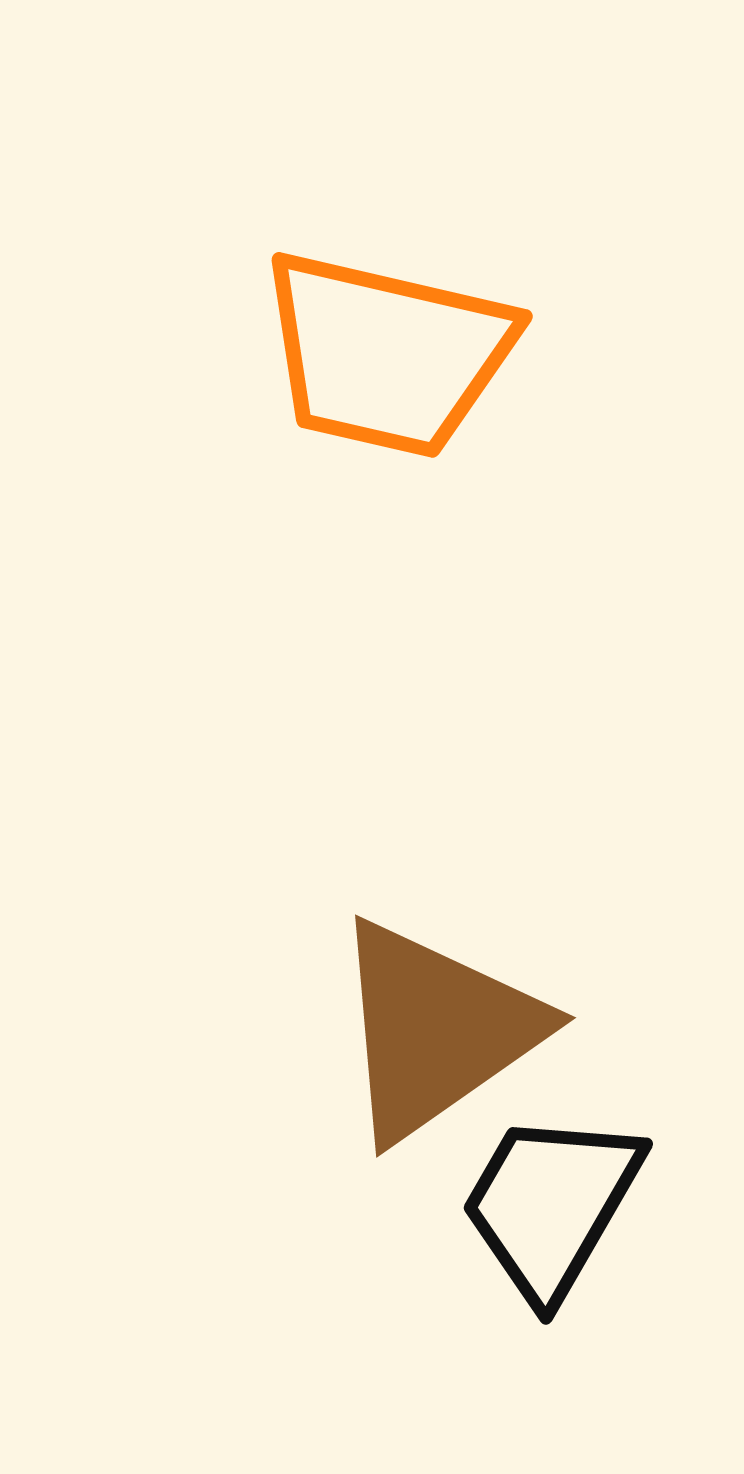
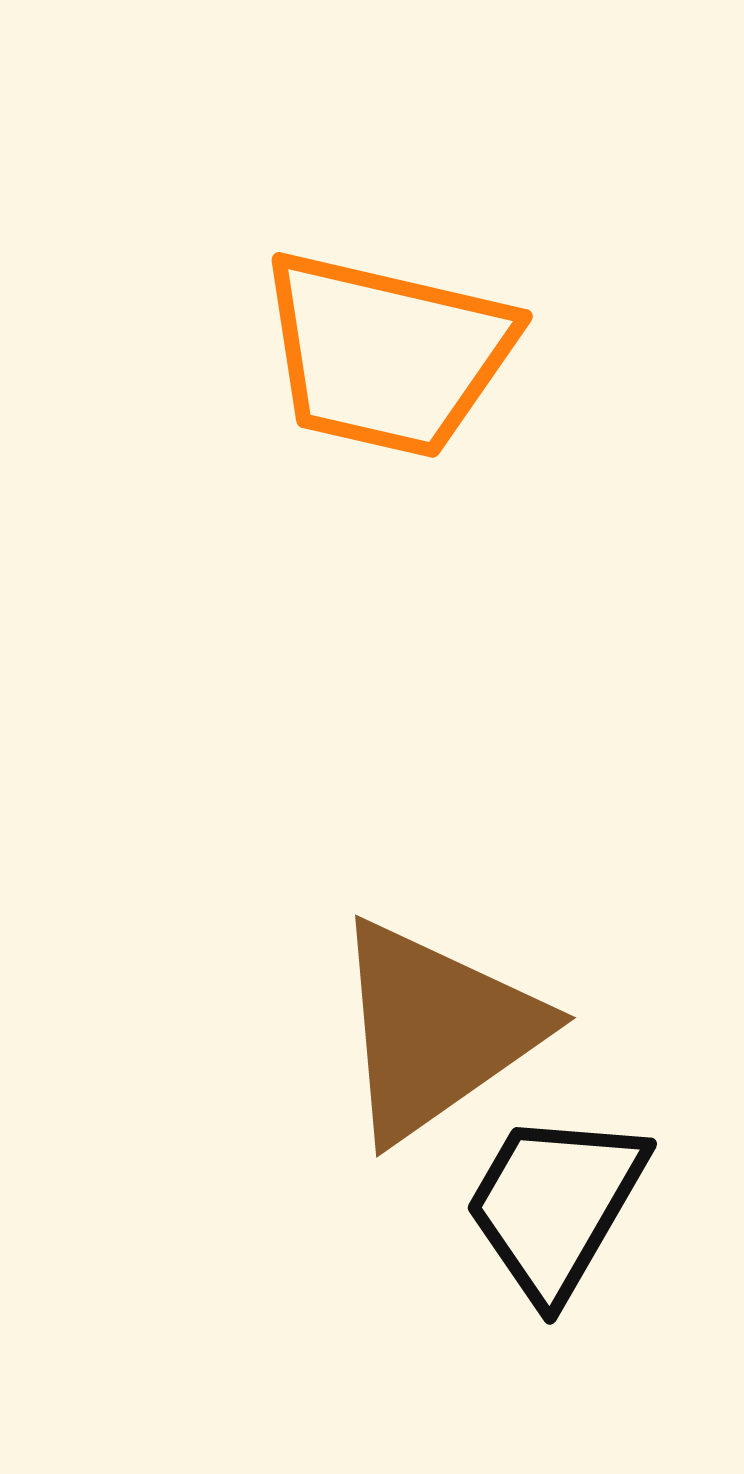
black trapezoid: moved 4 px right
